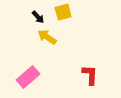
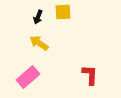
yellow square: rotated 12 degrees clockwise
black arrow: rotated 64 degrees clockwise
yellow arrow: moved 8 px left, 6 px down
